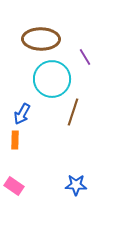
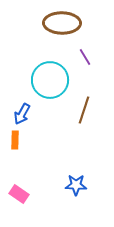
brown ellipse: moved 21 px right, 16 px up
cyan circle: moved 2 px left, 1 px down
brown line: moved 11 px right, 2 px up
pink rectangle: moved 5 px right, 8 px down
